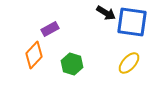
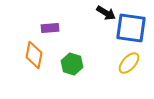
blue square: moved 1 px left, 6 px down
purple rectangle: moved 1 px up; rotated 24 degrees clockwise
orange diamond: rotated 32 degrees counterclockwise
